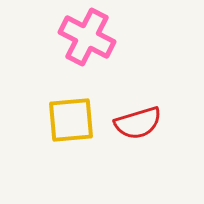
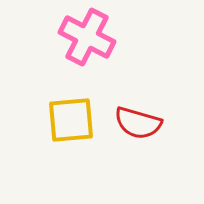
red semicircle: rotated 33 degrees clockwise
